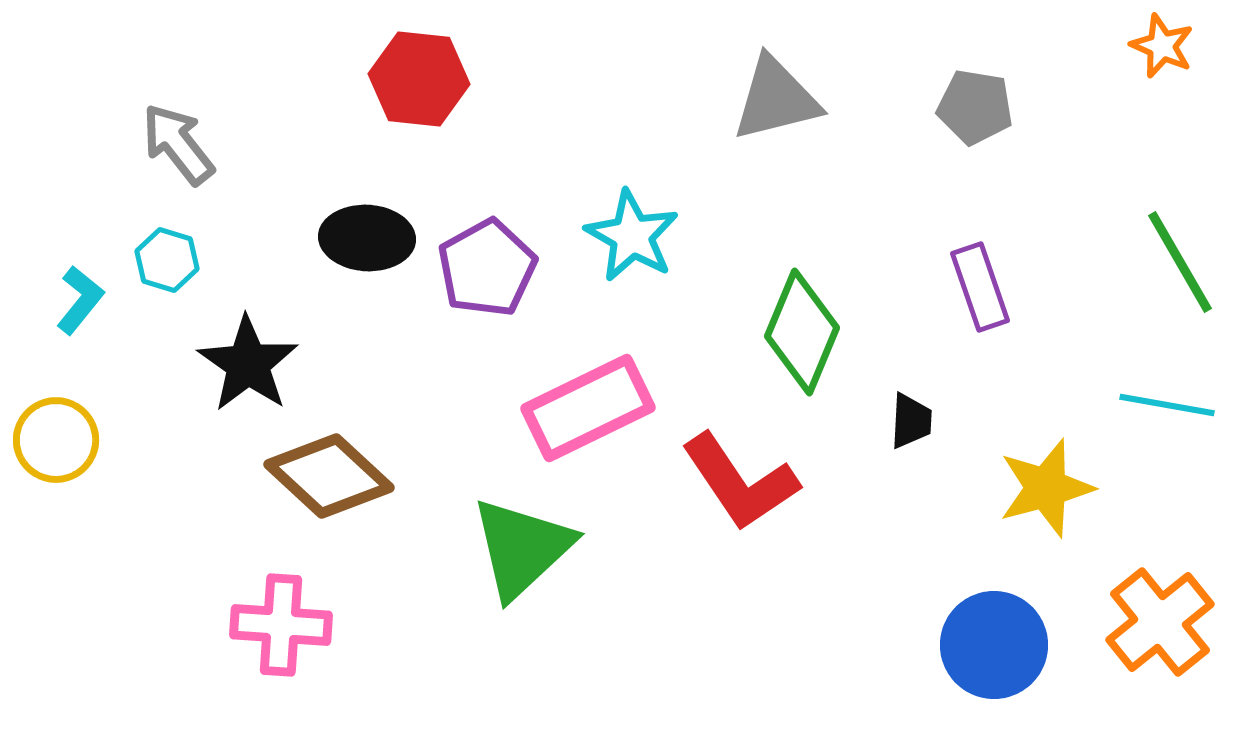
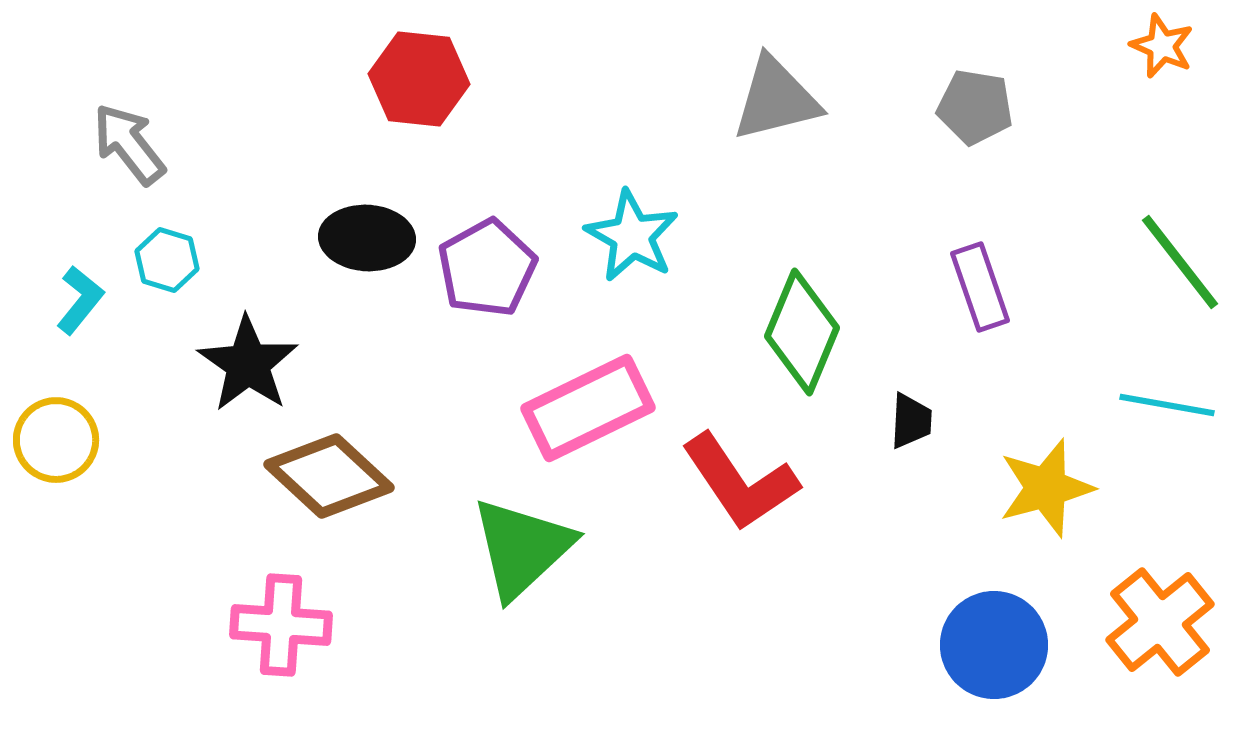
gray arrow: moved 49 px left
green line: rotated 8 degrees counterclockwise
